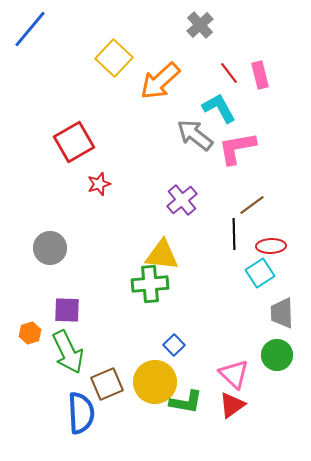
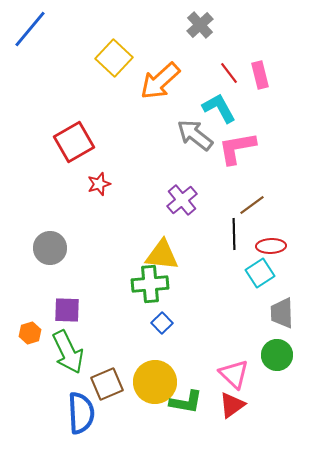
blue square: moved 12 px left, 22 px up
